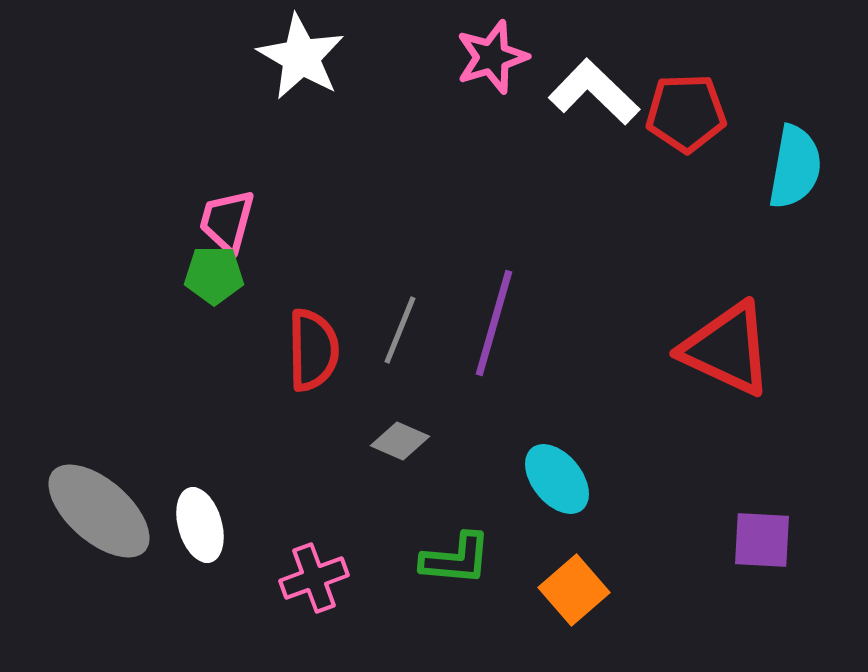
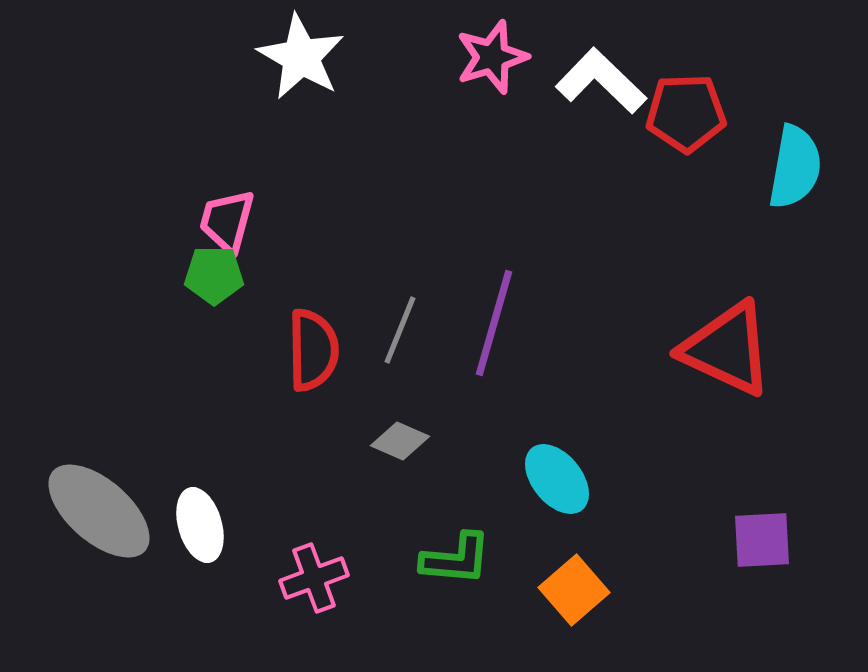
white L-shape: moved 7 px right, 11 px up
purple square: rotated 6 degrees counterclockwise
